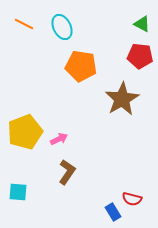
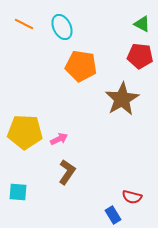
yellow pentagon: rotated 24 degrees clockwise
red semicircle: moved 2 px up
blue rectangle: moved 3 px down
